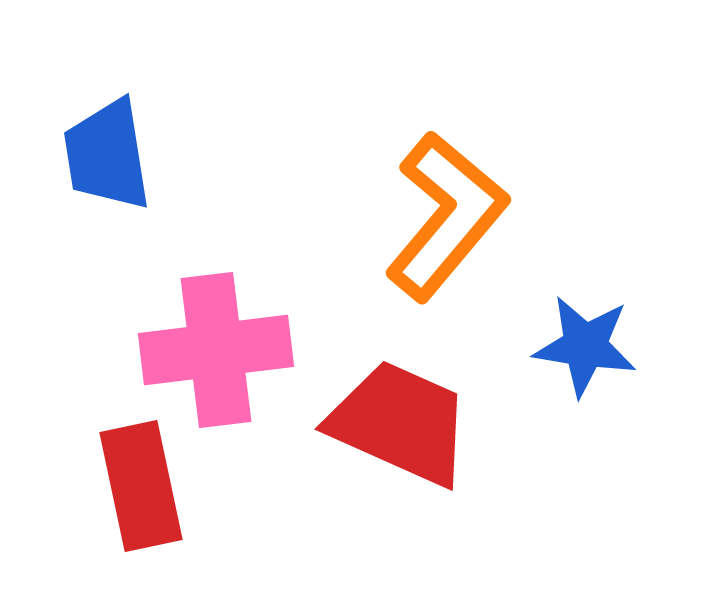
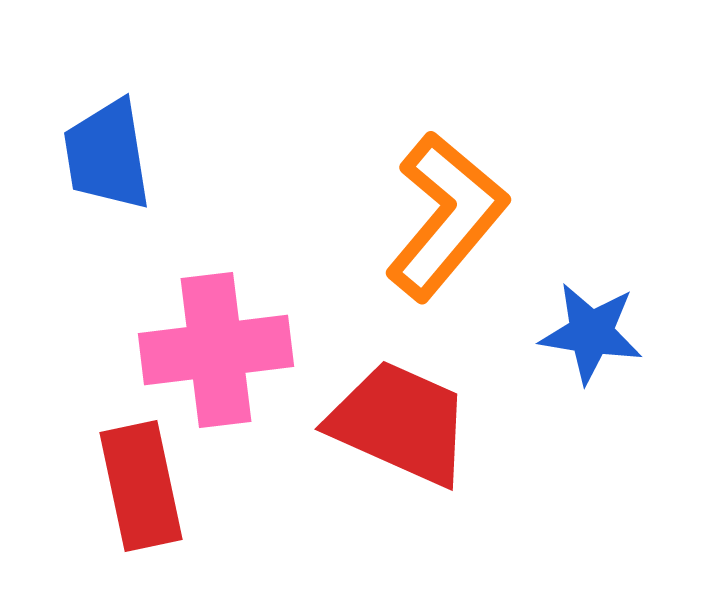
blue star: moved 6 px right, 13 px up
